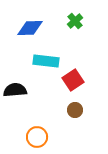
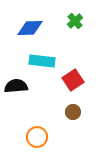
cyan rectangle: moved 4 px left
black semicircle: moved 1 px right, 4 px up
brown circle: moved 2 px left, 2 px down
